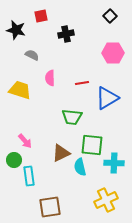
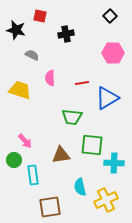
red square: moved 1 px left; rotated 24 degrees clockwise
brown triangle: moved 2 px down; rotated 18 degrees clockwise
cyan semicircle: moved 20 px down
cyan rectangle: moved 4 px right, 1 px up
